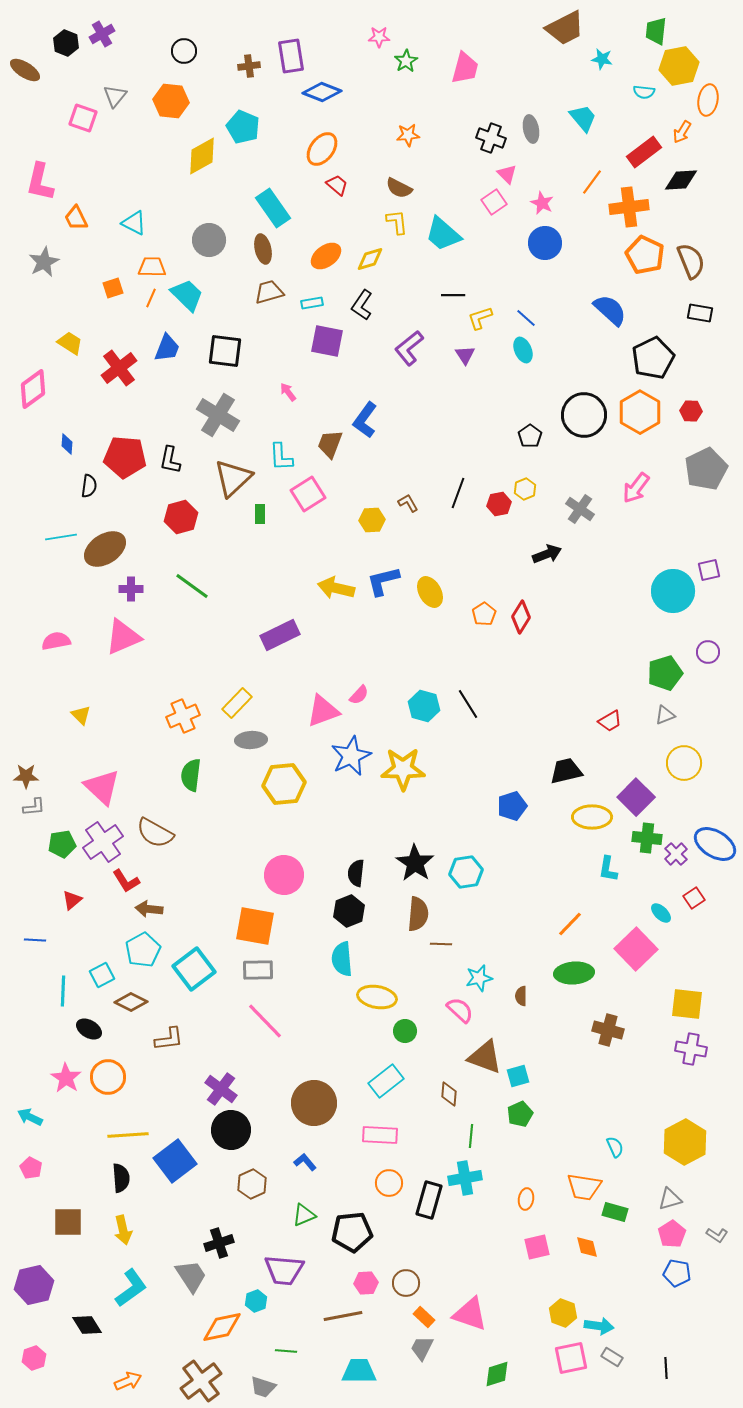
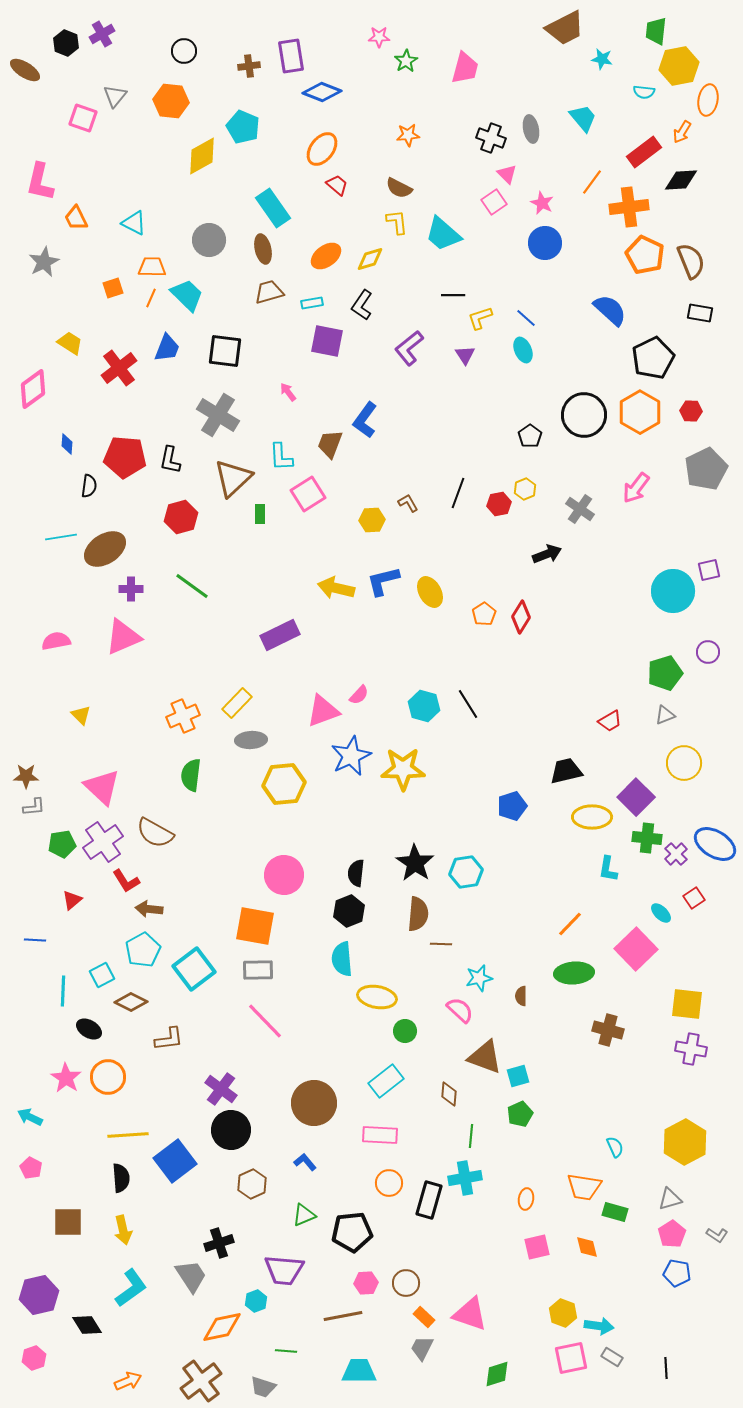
purple hexagon at (34, 1285): moved 5 px right, 10 px down
